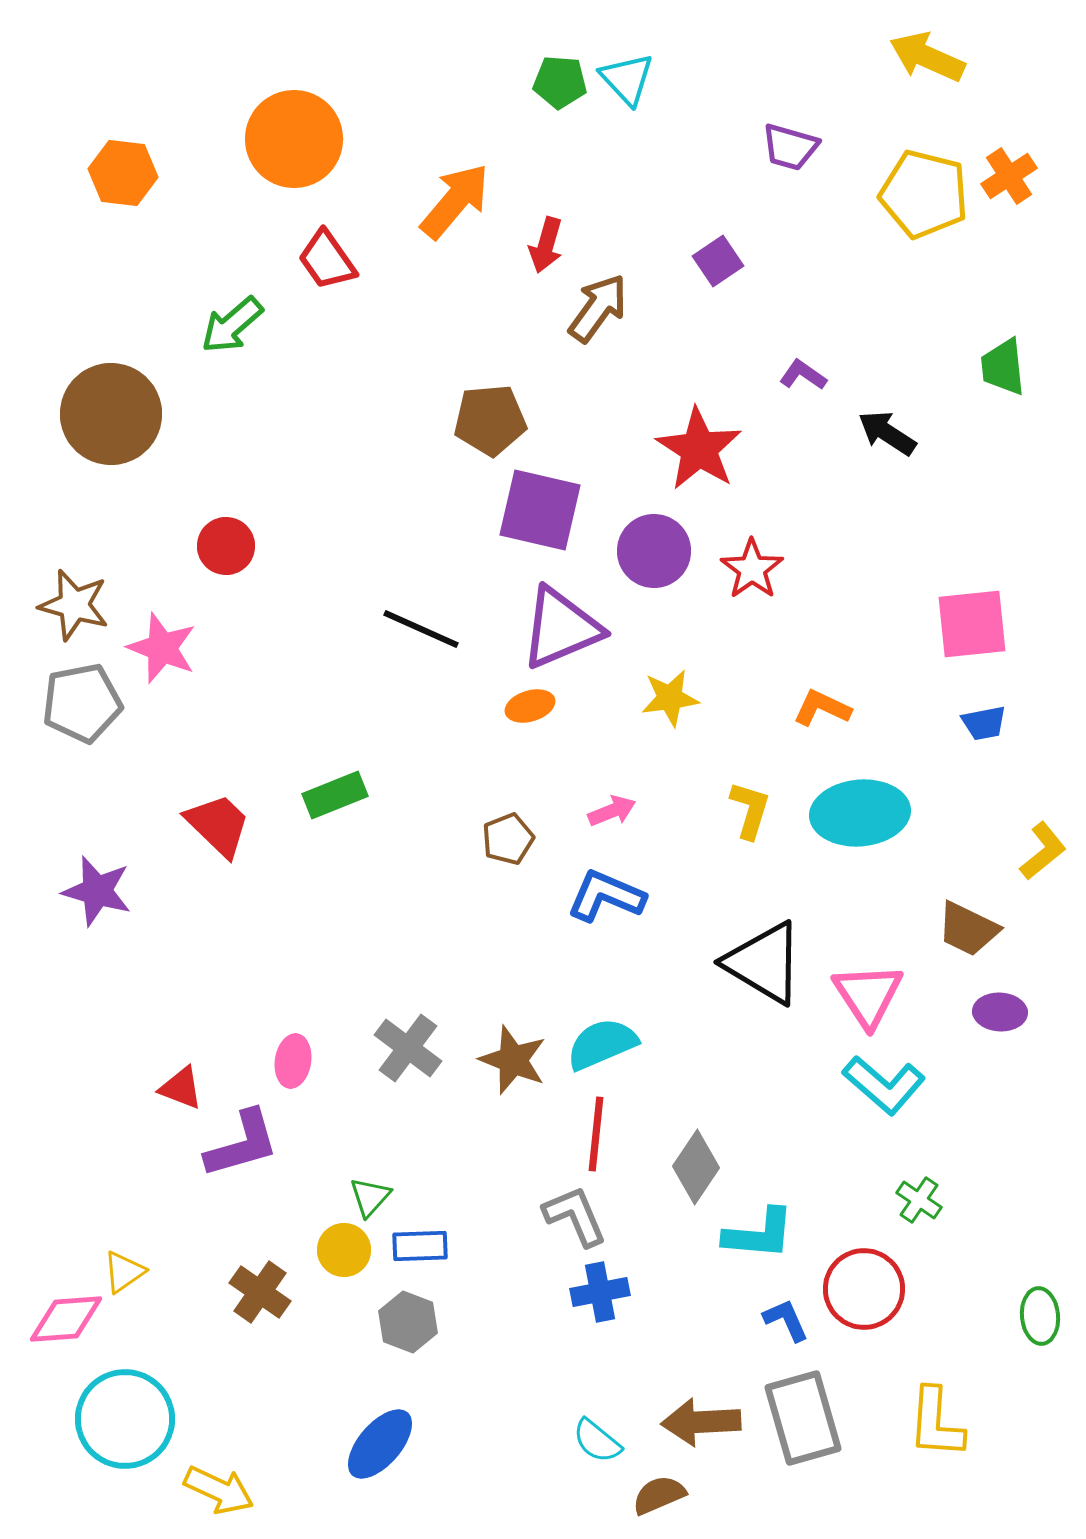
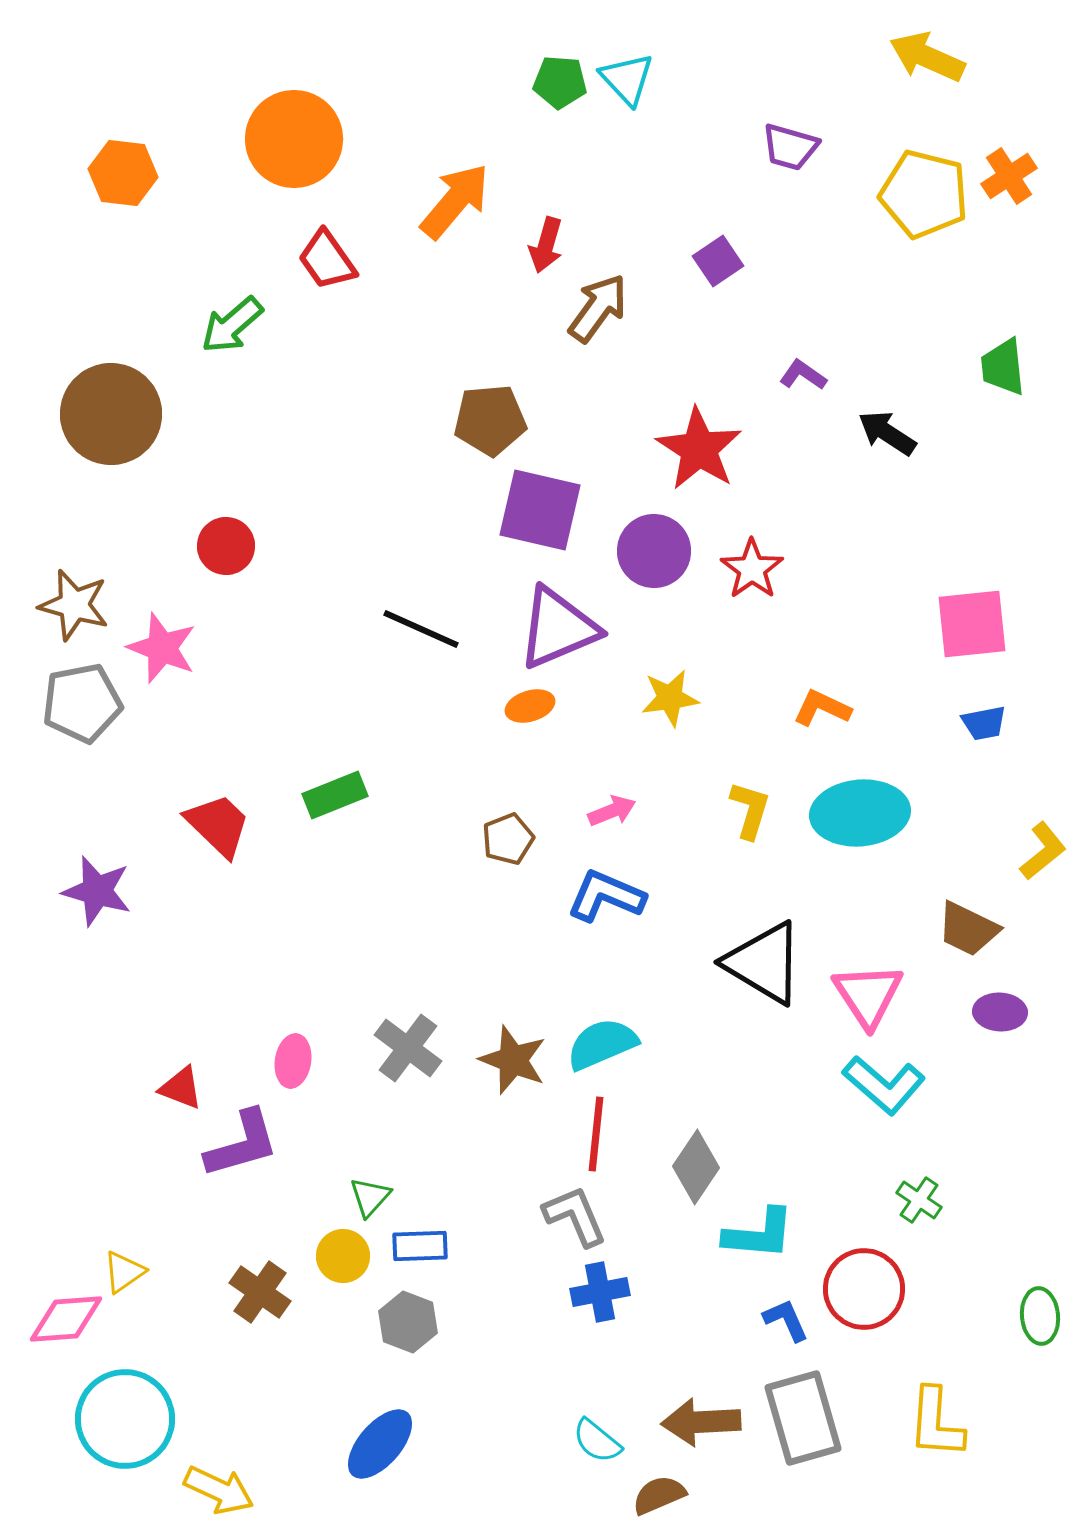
purple triangle at (561, 628): moved 3 px left
yellow circle at (344, 1250): moved 1 px left, 6 px down
